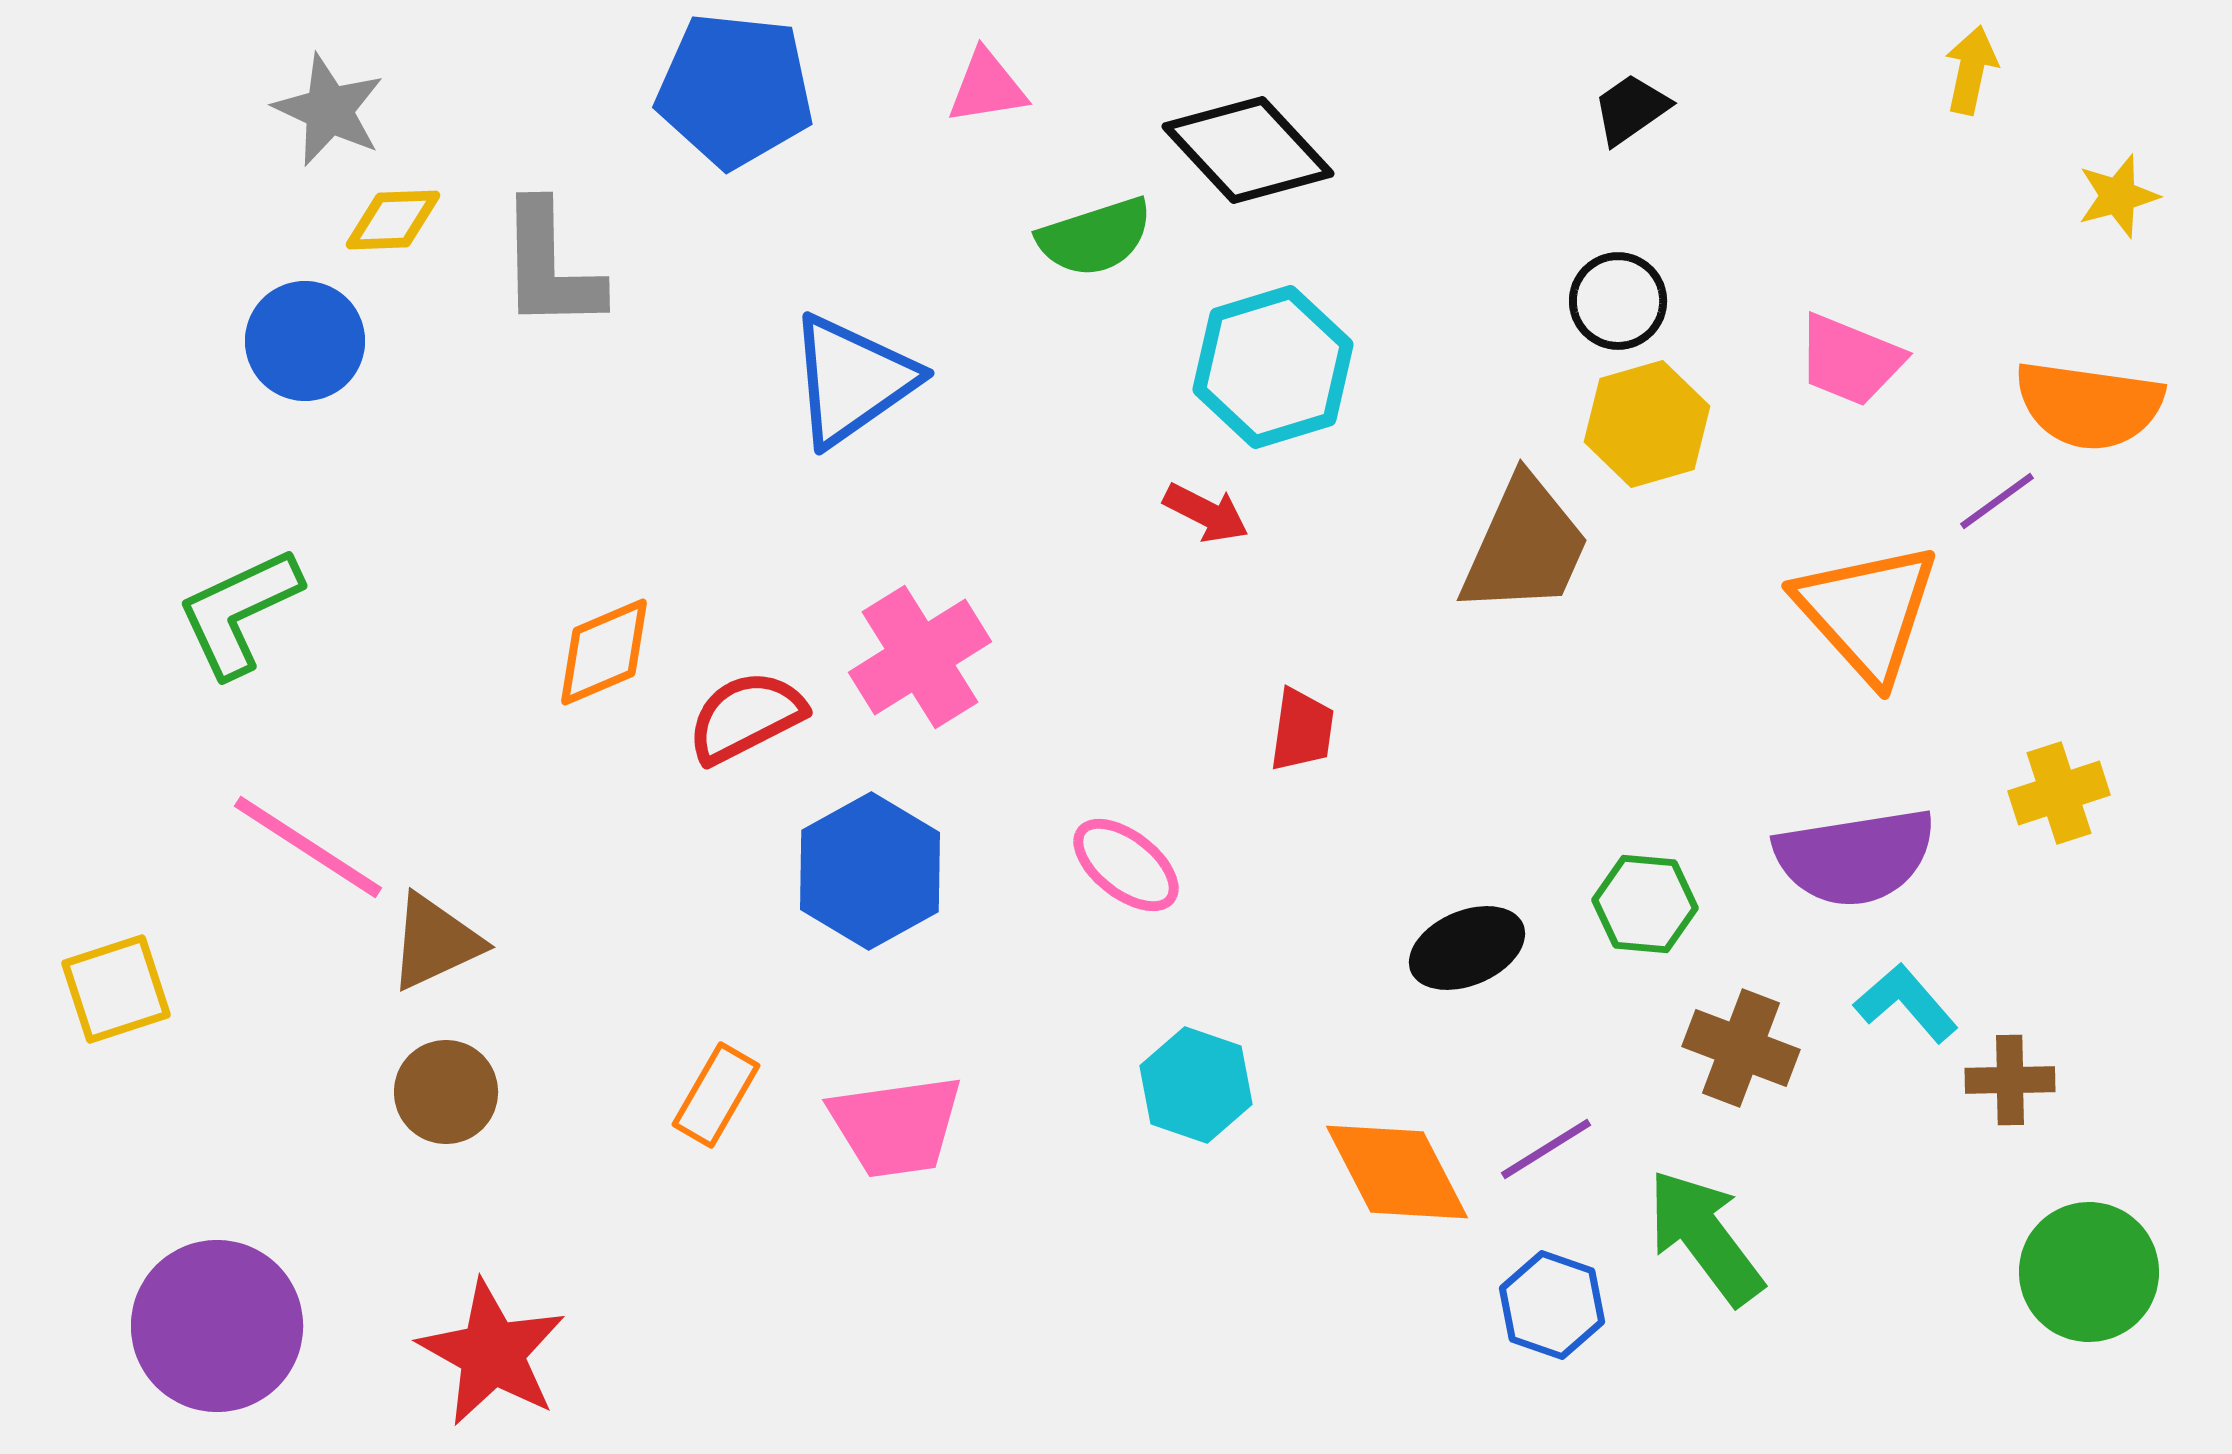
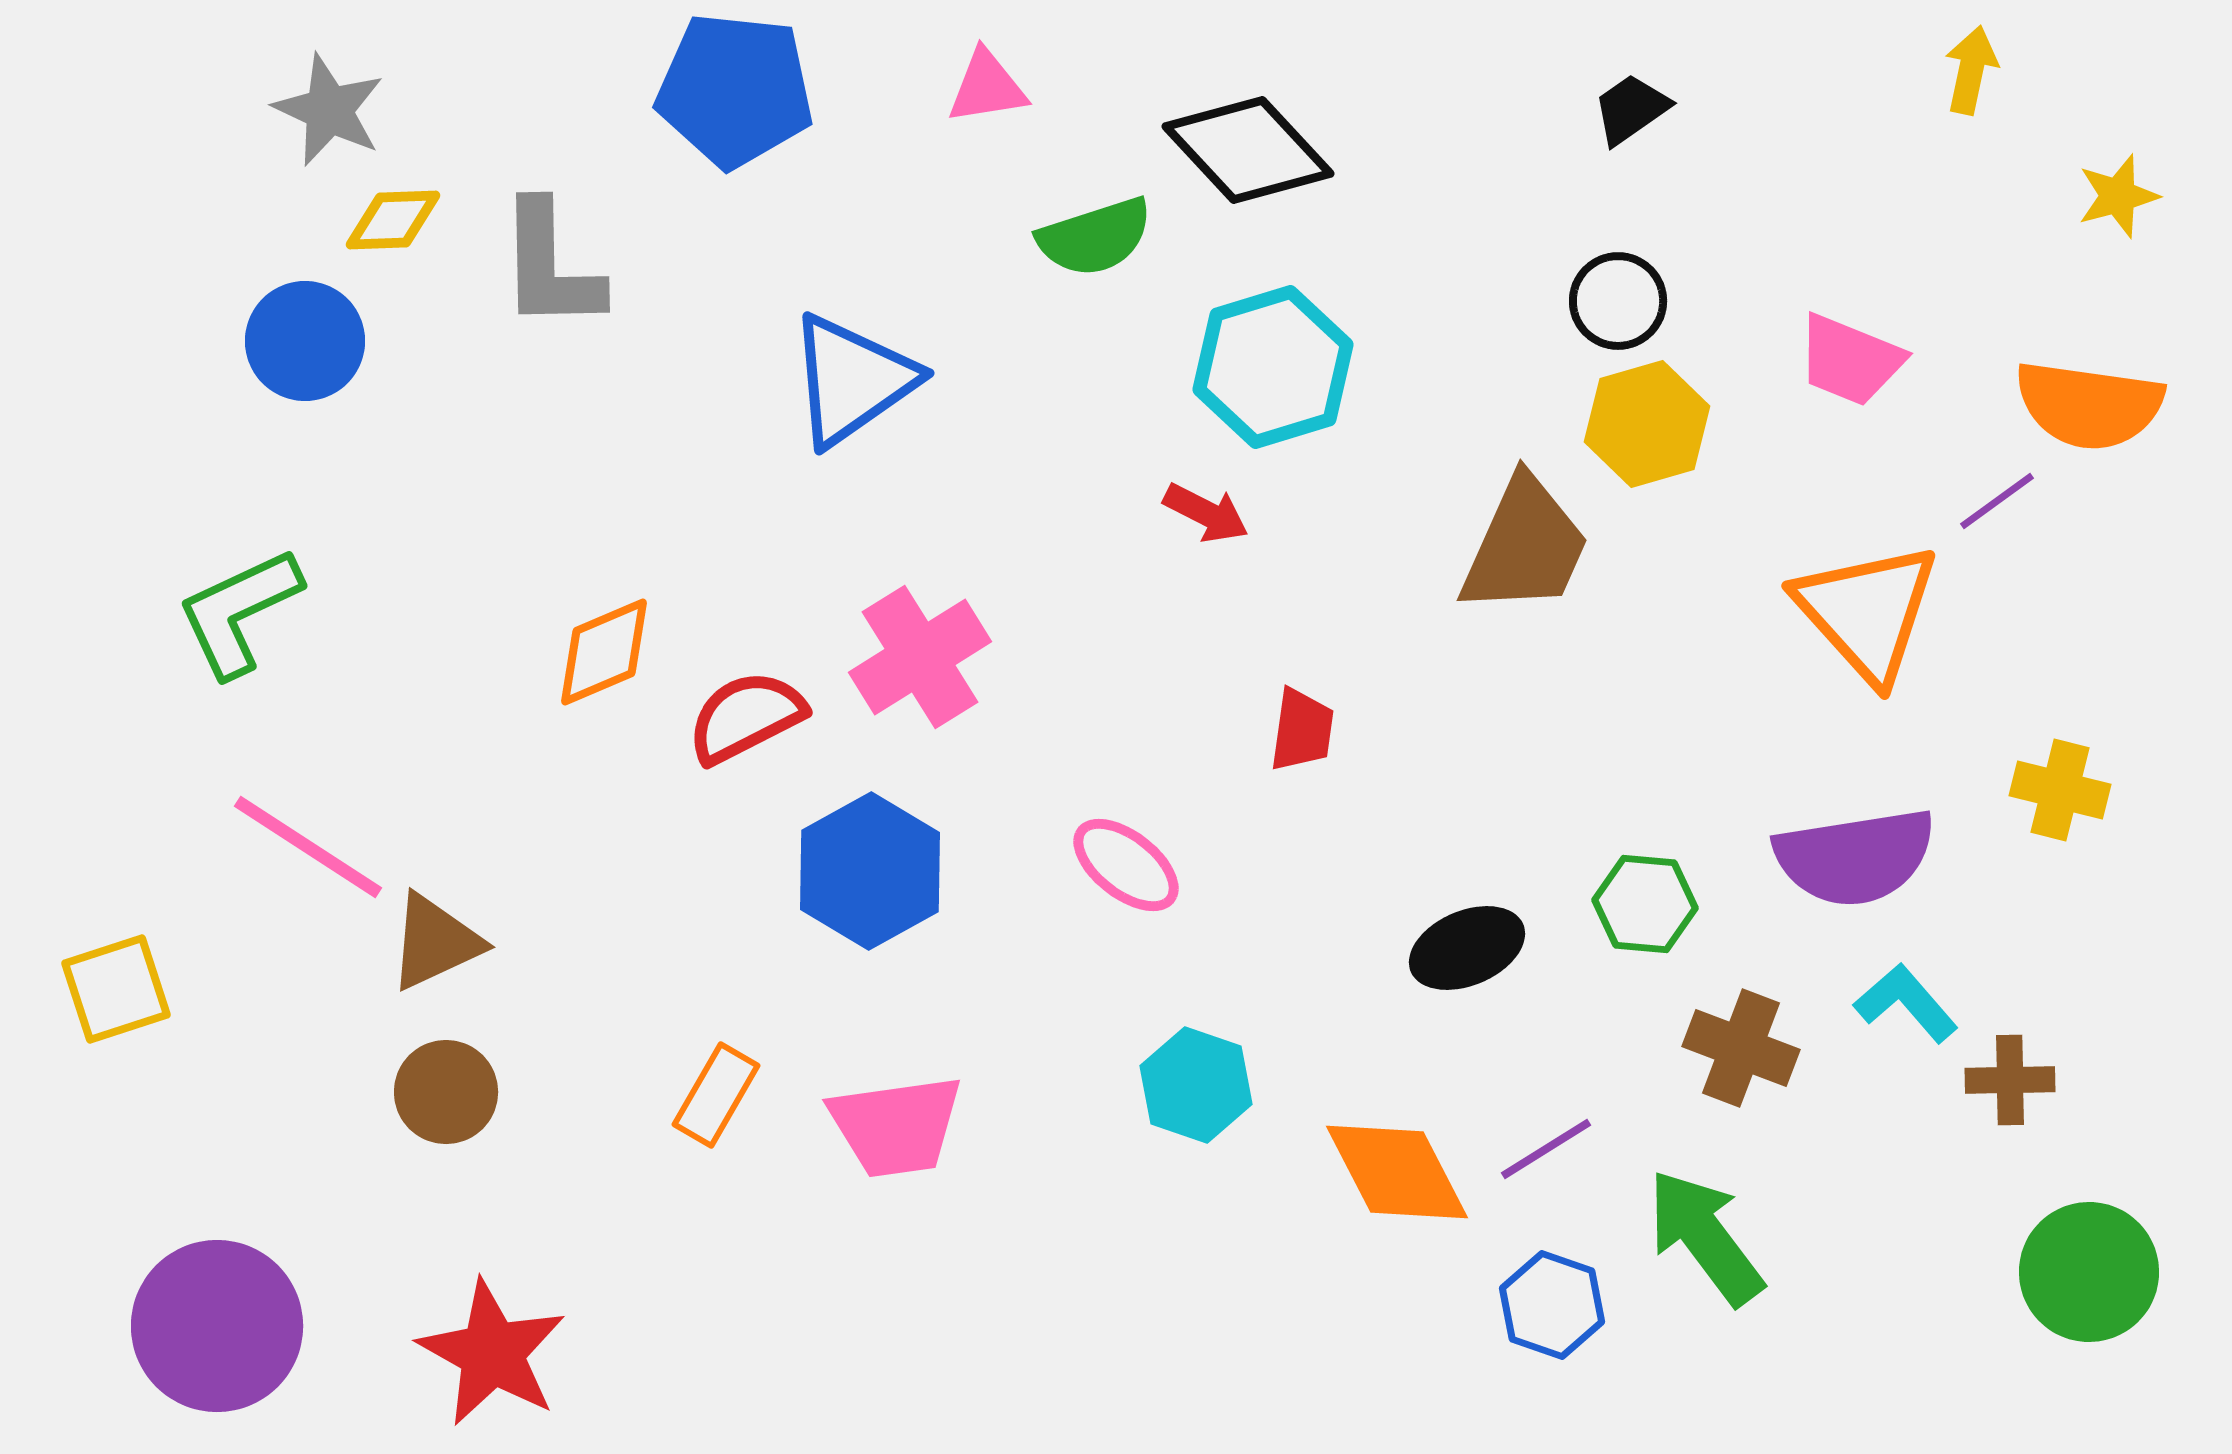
yellow cross at (2059, 793): moved 1 px right, 3 px up; rotated 32 degrees clockwise
